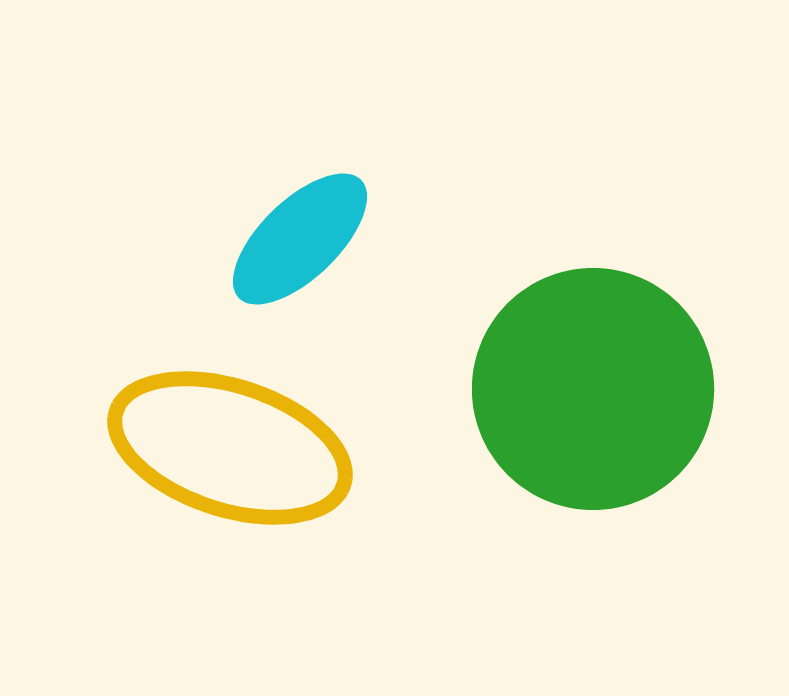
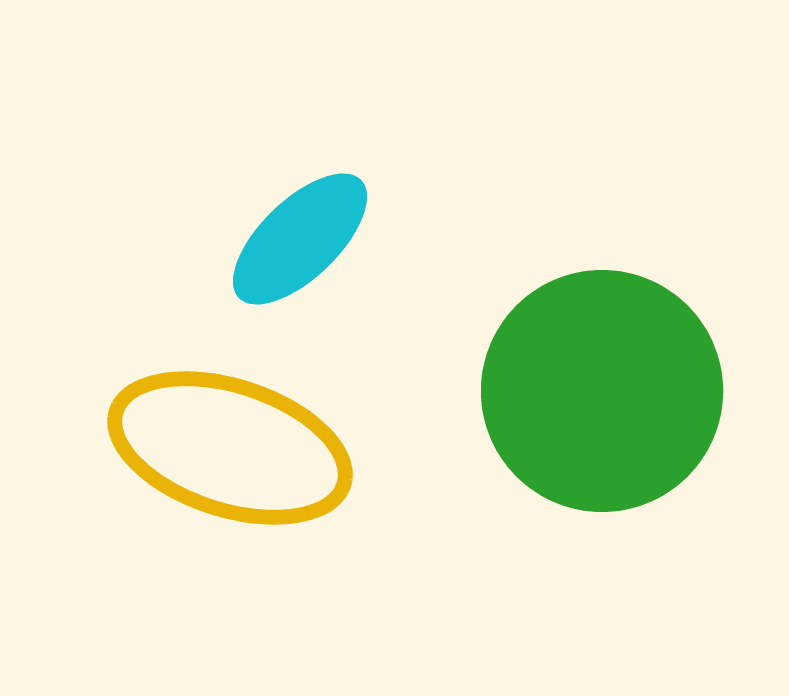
green circle: moved 9 px right, 2 px down
